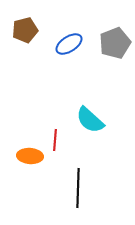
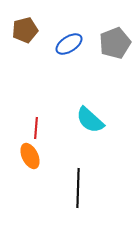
red line: moved 19 px left, 12 px up
orange ellipse: rotated 60 degrees clockwise
